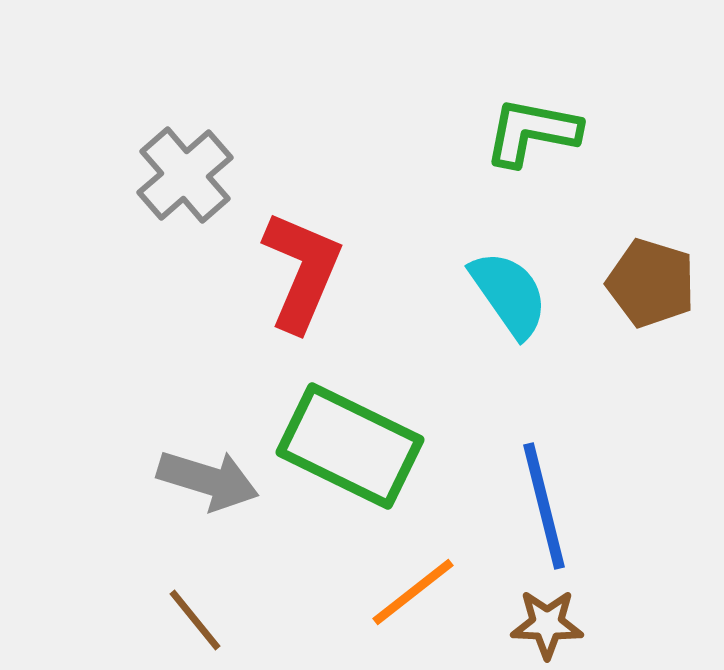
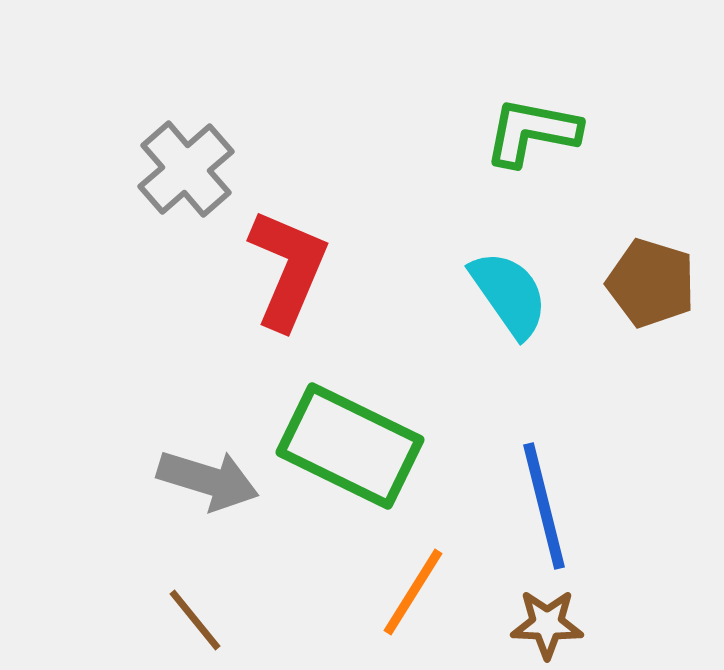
gray cross: moved 1 px right, 6 px up
red L-shape: moved 14 px left, 2 px up
orange line: rotated 20 degrees counterclockwise
